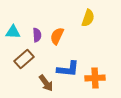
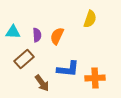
yellow semicircle: moved 2 px right, 1 px down
brown arrow: moved 4 px left
